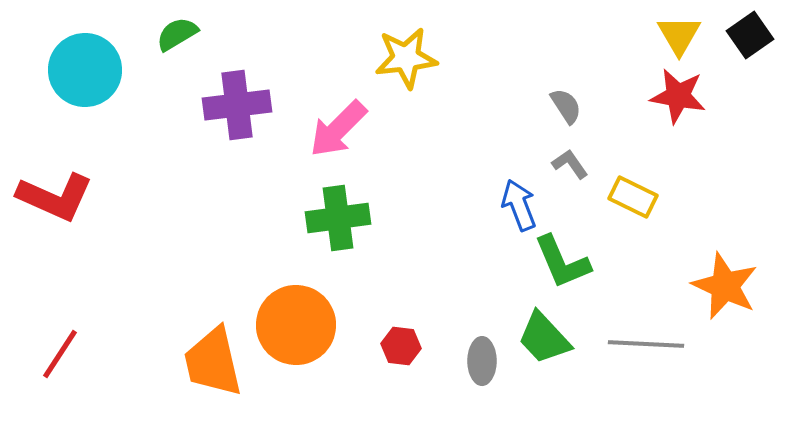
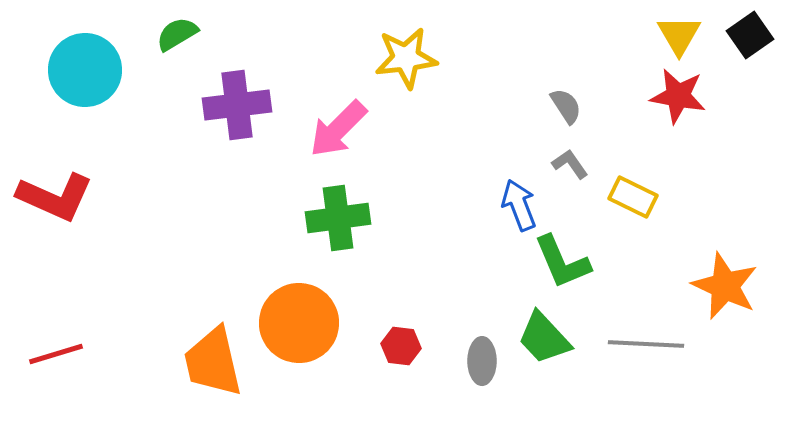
orange circle: moved 3 px right, 2 px up
red line: moved 4 px left; rotated 40 degrees clockwise
